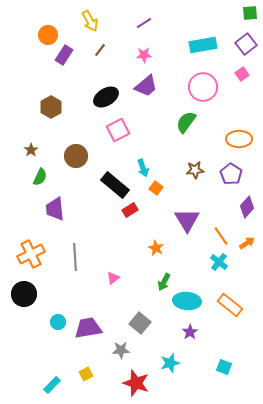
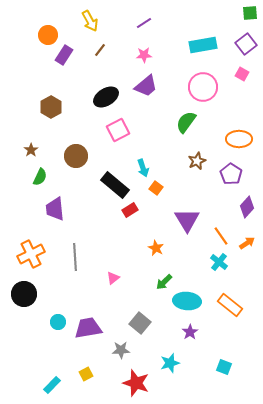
pink square at (242, 74): rotated 24 degrees counterclockwise
brown star at (195, 170): moved 2 px right, 9 px up; rotated 18 degrees counterclockwise
green arrow at (164, 282): rotated 18 degrees clockwise
